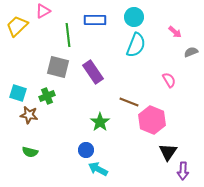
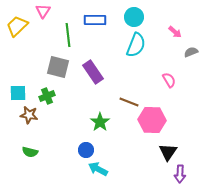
pink triangle: rotated 28 degrees counterclockwise
cyan square: rotated 18 degrees counterclockwise
pink hexagon: rotated 20 degrees counterclockwise
purple arrow: moved 3 px left, 3 px down
